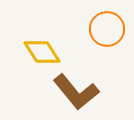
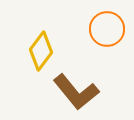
yellow diamond: moved 1 px left, 1 px up; rotated 69 degrees clockwise
